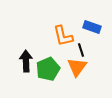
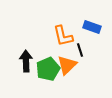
black line: moved 1 px left
orange triangle: moved 10 px left, 2 px up; rotated 10 degrees clockwise
